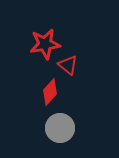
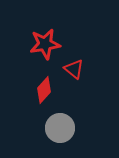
red triangle: moved 6 px right, 4 px down
red diamond: moved 6 px left, 2 px up
